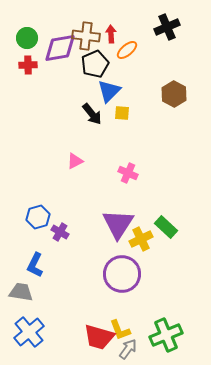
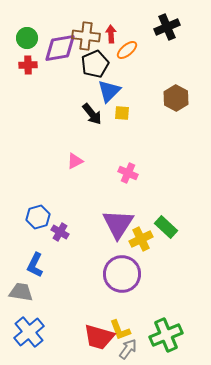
brown hexagon: moved 2 px right, 4 px down
